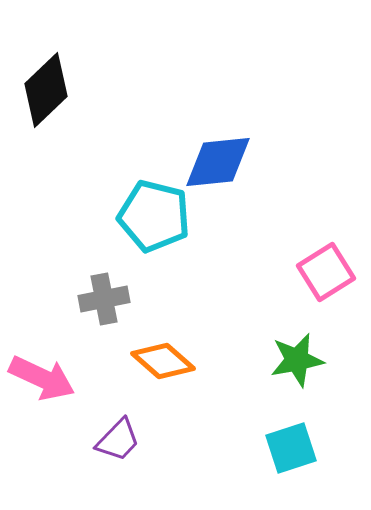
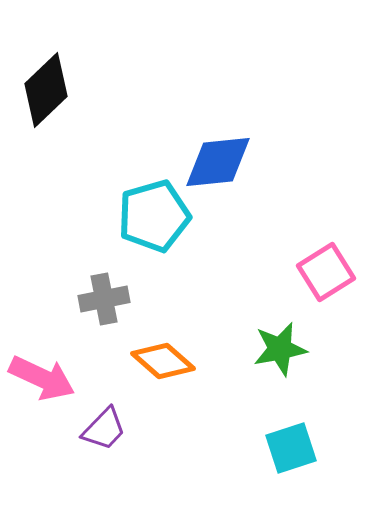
cyan pentagon: rotated 30 degrees counterclockwise
green star: moved 17 px left, 11 px up
purple trapezoid: moved 14 px left, 11 px up
